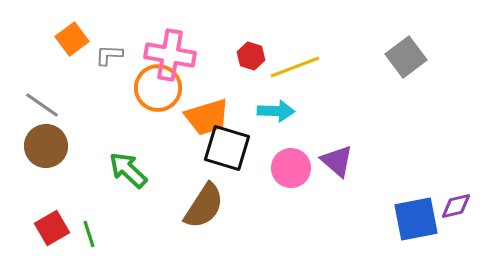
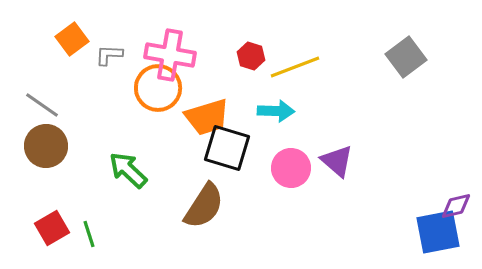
blue square: moved 22 px right, 13 px down
